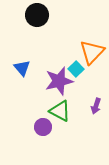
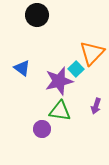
orange triangle: moved 1 px down
blue triangle: rotated 12 degrees counterclockwise
green triangle: rotated 20 degrees counterclockwise
purple circle: moved 1 px left, 2 px down
